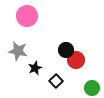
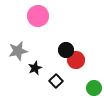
pink circle: moved 11 px right
gray star: rotated 24 degrees counterclockwise
green circle: moved 2 px right
